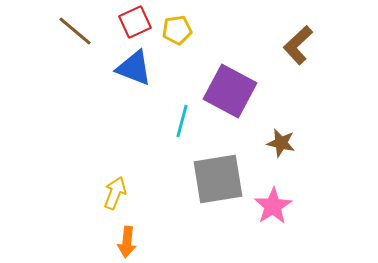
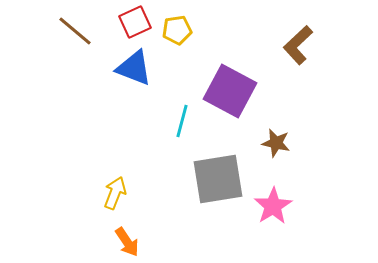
brown star: moved 5 px left
orange arrow: rotated 40 degrees counterclockwise
